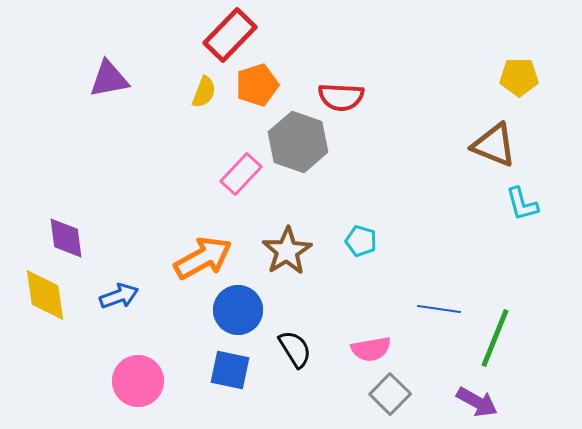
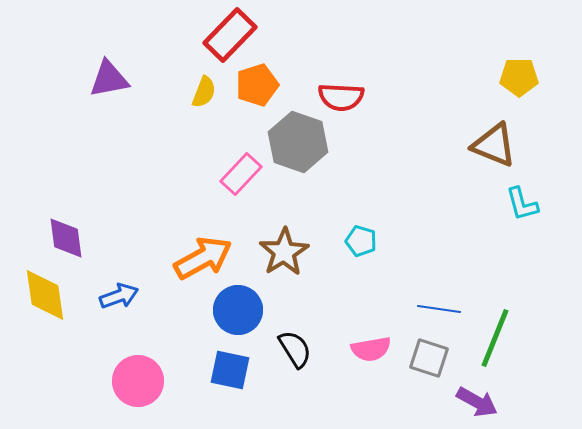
brown star: moved 3 px left, 1 px down
gray square: moved 39 px right, 36 px up; rotated 27 degrees counterclockwise
